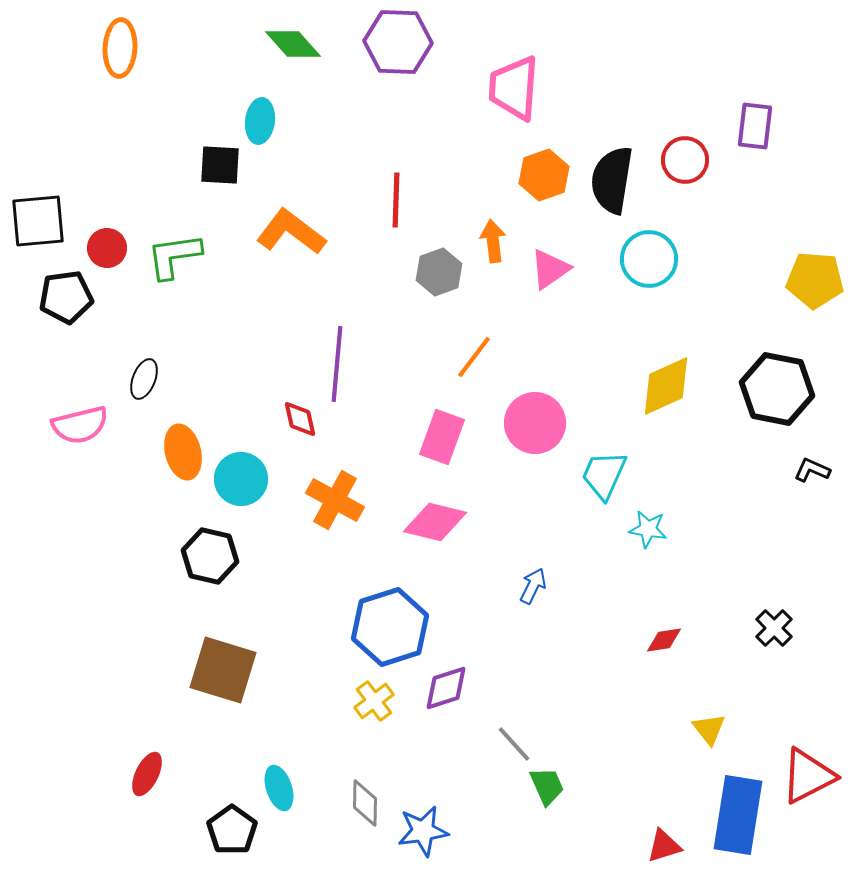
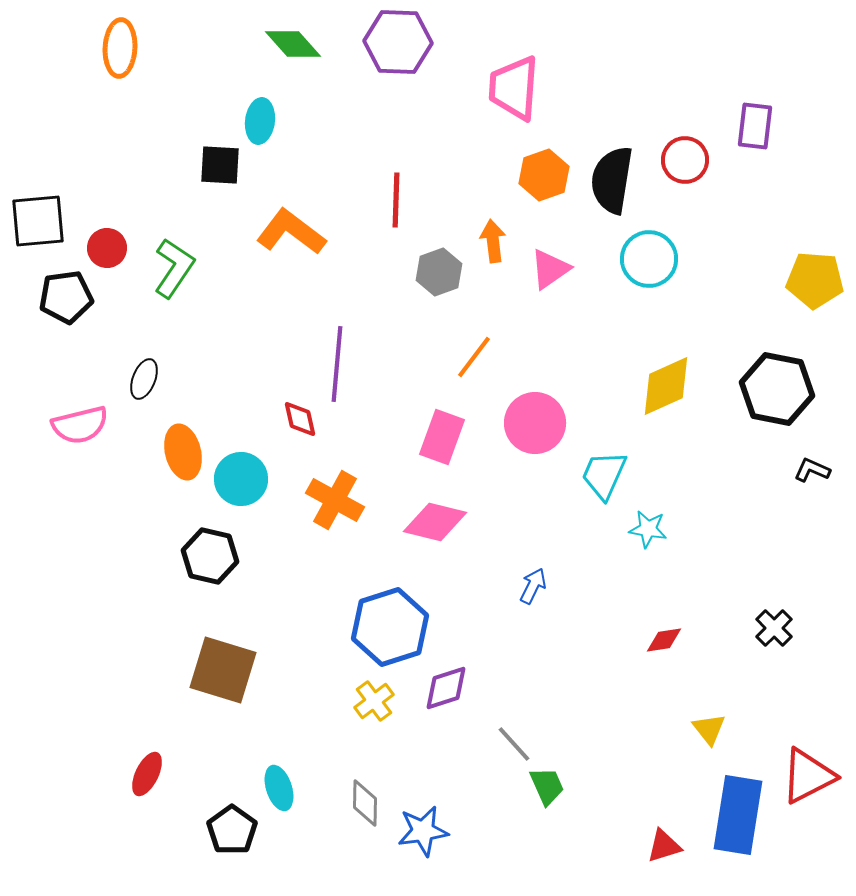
green L-shape at (174, 256): moved 12 px down; rotated 132 degrees clockwise
